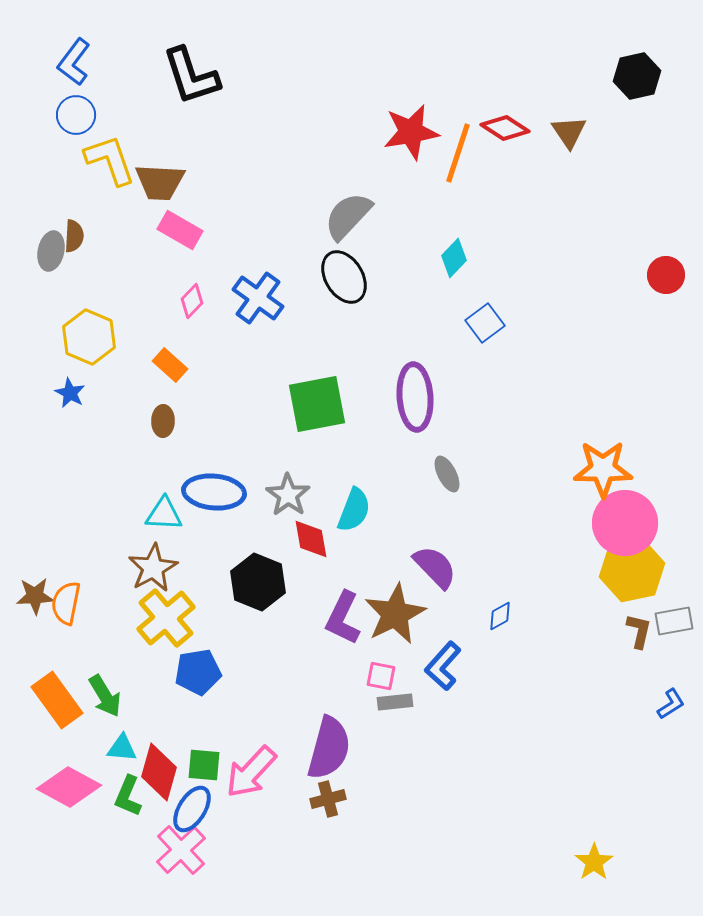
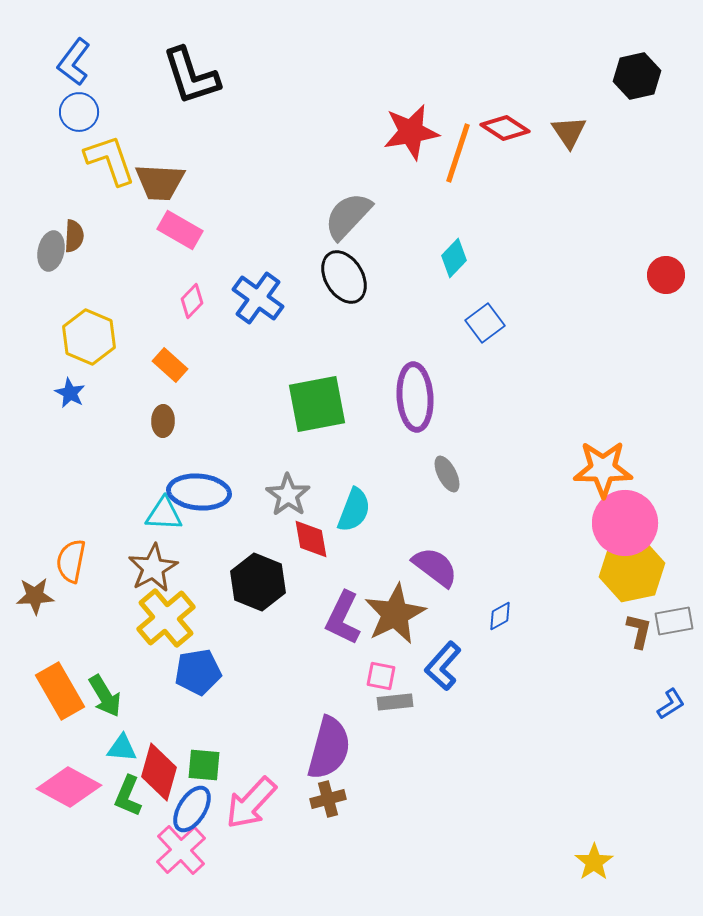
blue circle at (76, 115): moved 3 px right, 3 px up
blue ellipse at (214, 492): moved 15 px left
purple semicircle at (435, 567): rotated 9 degrees counterclockwise
orange semicircle at (66, 603): moved 5 px right, 42 px up
orange rectangle at (57, 700): moved 3 px right, 9 px up; rotated 6 degrees clockwise
pink arrow at (251, 772): moved 31 px down
